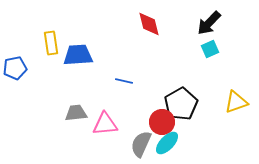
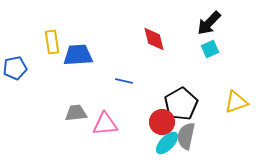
red diamond: moved 5 px right, 15 px down
yellow rectangle: moved 1 px right, 1 px up
gray semicircle: moved 45 px right, 8 px up; rotated 12 degrees counterclockwise
